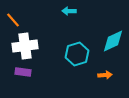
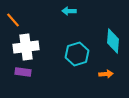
cyan diamond: rotated 60 degrees counterclockwise
white cross: moved 1 px right, 1 px down
orange arrow: moved 1 px right, 1 px up
